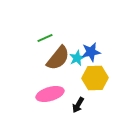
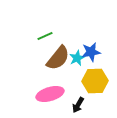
green line: moved 2 px up
yellow hexagon: moved 3 px down
